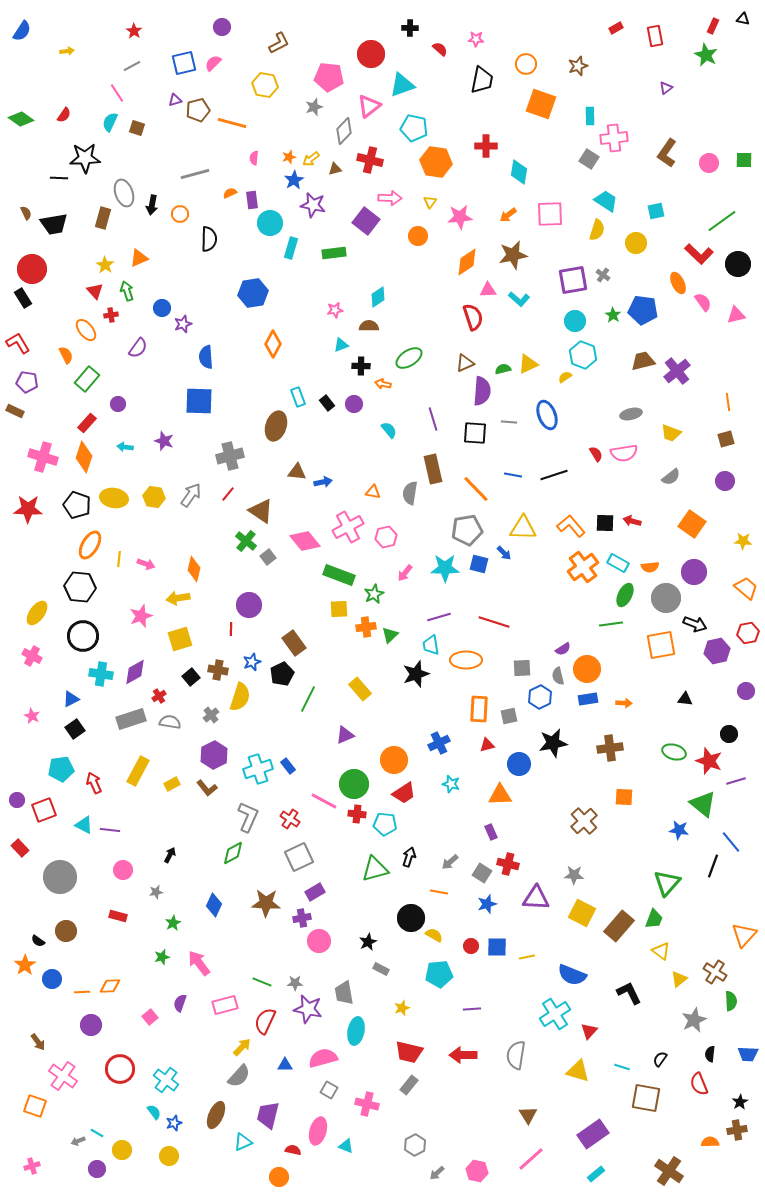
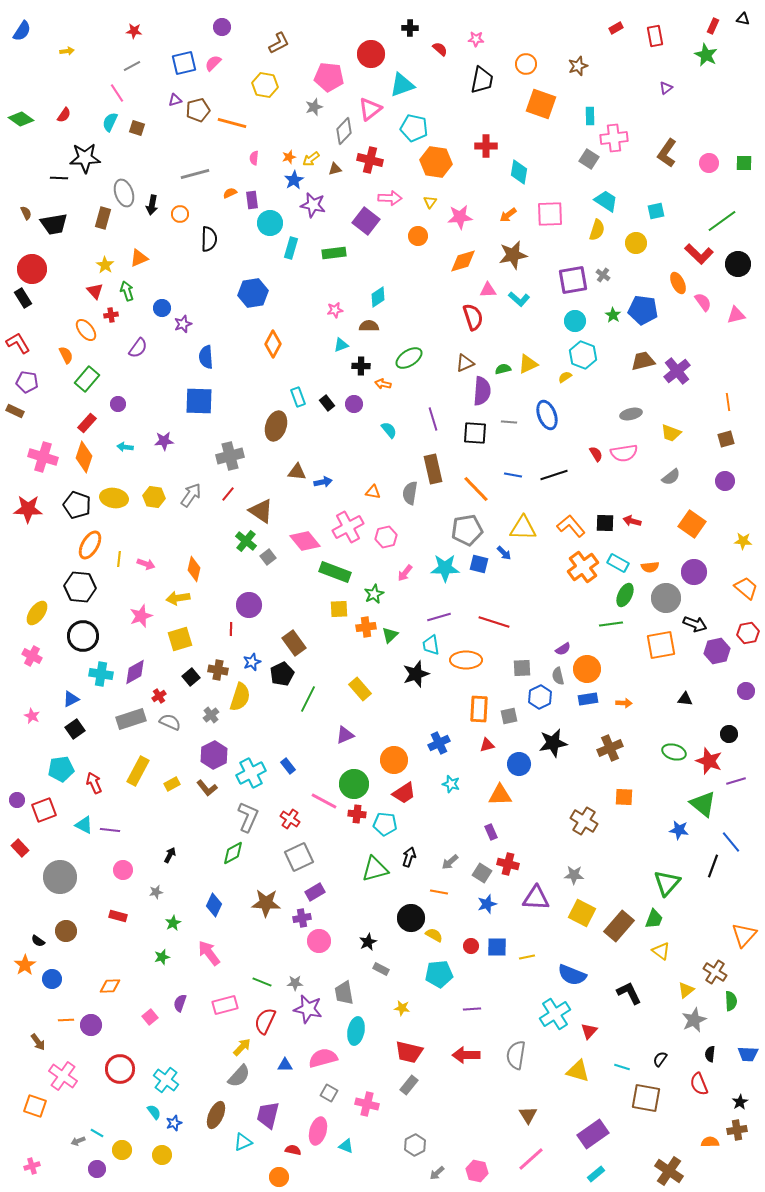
red star at (134, 31): rotated 28 degrees counterclockwise
pink triangle at (369, 106): moved 1 px right, 3 px down
green square at (744, 160): moved 3 px down
orange diamond at (467, 262): moved 4 px left, 1 px up; rotated 16 degrees clockwise
purple star at (164, 441): rotated 24 degrees counterclockwise
green rectangle at (339, 575): moved 4 px left, 3 px up
gray semicircle at (170, 722): rotated 15 degrees clockwise
brown cross at (610, 748): rotated 15 degrees counterclockwise
cyan cross at (258, 769): moved 7 px left, 4 px down; rotated 8 degrees counterclockwise
brown cross at (584, 821): rotated 16 degrees counterclockwise
pink arrow at (199, 963): moved 10 px right, 10 px up
yellow triangle at (679, 979): moved 7 px right, 11 px down
orange line at (82, 992): moved 16 px left, 28 px down
yellow star at (402, 1008): rotated 28 degrees clockwise
red arrow at (463, 1055): moved 3 px right
gray square at (329, 1090): moved 3 px down
yellow circle at (169, 1156): moved 7 px left, 1 px up
